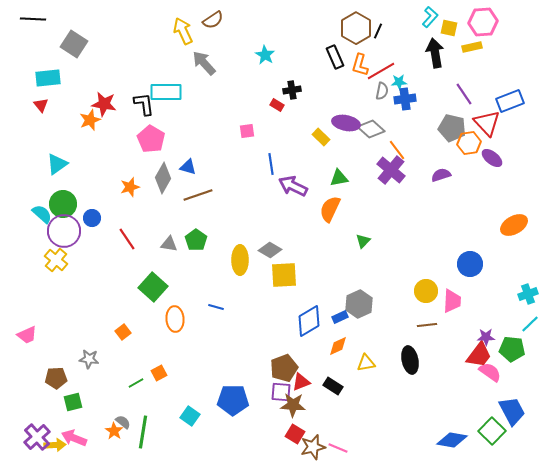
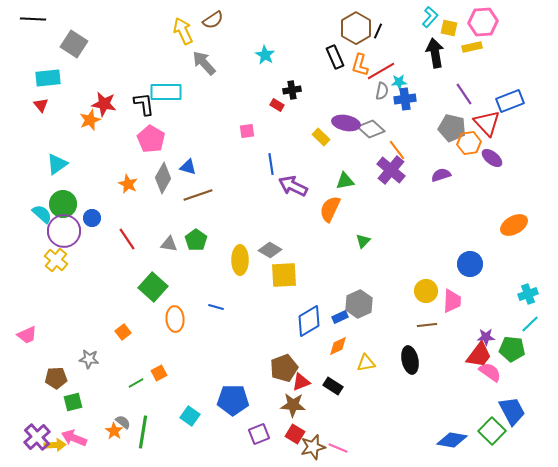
green triangle at (339, 178): moved 6 px right, 3 px down
orange star at (130, 187): moved 2 px left, 3 px up; rotated 30 degrees counterclockwise
purple square at (281, 392): moved 22 px left, 42 px down; rotated 25 degrees counterclockwise
